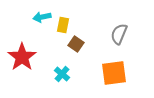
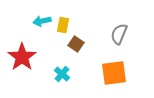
cyan arrow: moved 4 px down
